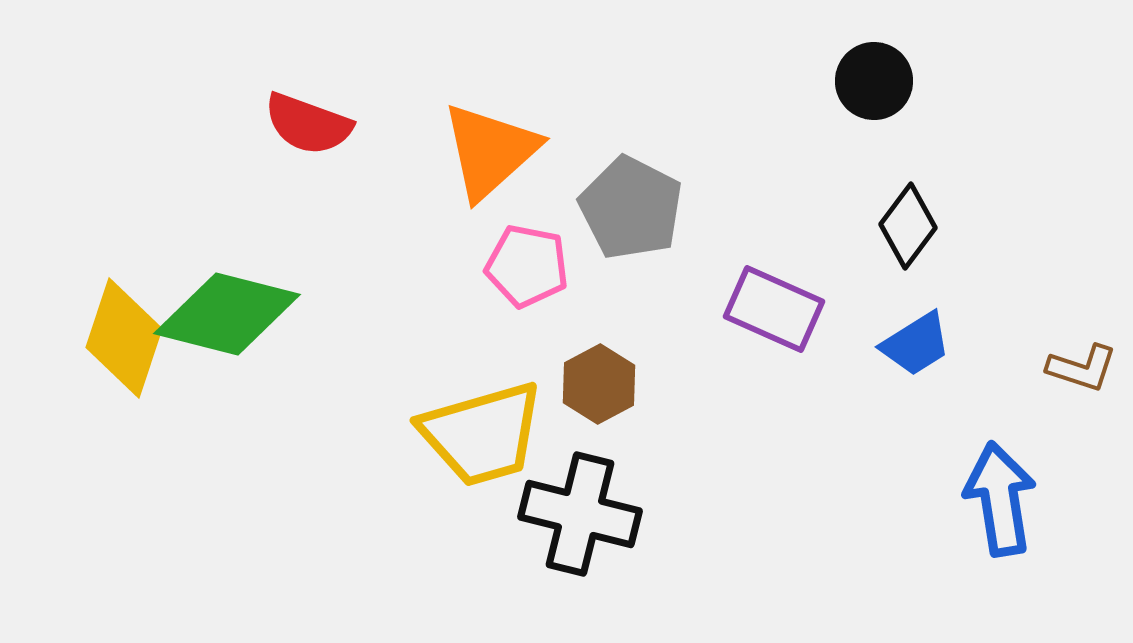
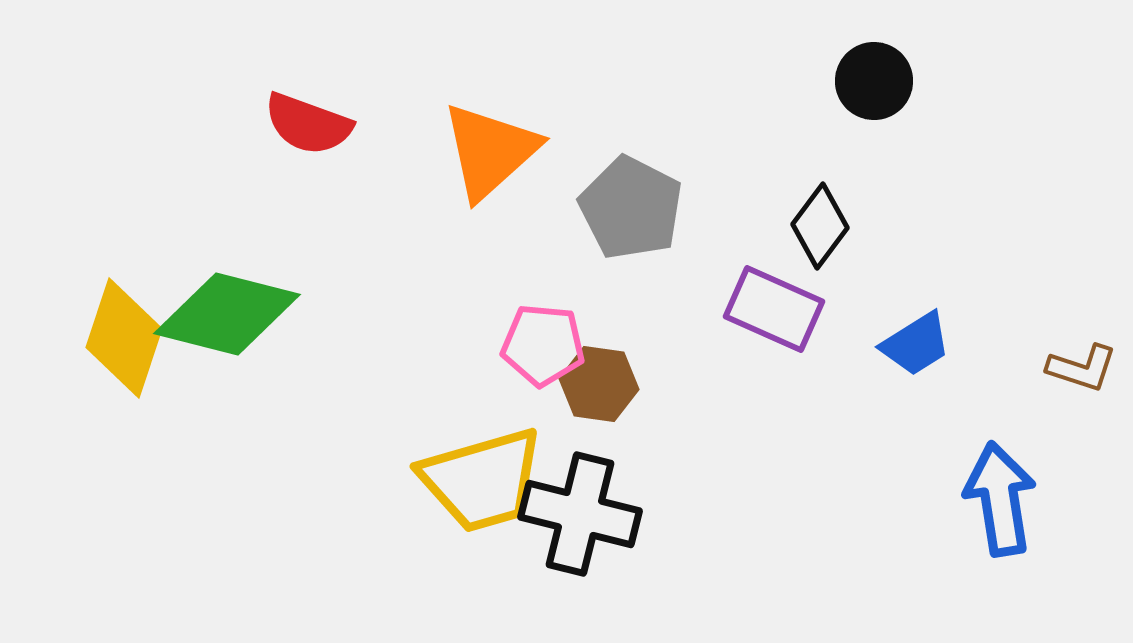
black diamond: moved 88 px left
pink pentagon: moved 16 px right, 79 px down; rotated 6 degrees counterclockwise
brown hexagon: rotated 24 degrees counterclockwise
yellow trapezoid: moved 46 px down
